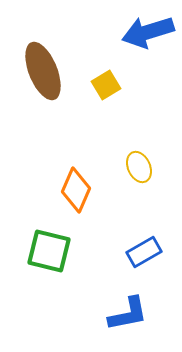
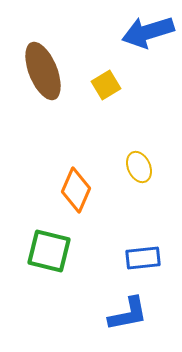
blue rectangle: moved 1 px left, 6 px down; rotated 24 degrees clockwise
